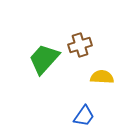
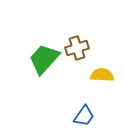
brown cross: moved 3 px left, 3 px down
yellow semicircle: moved 2 px up
